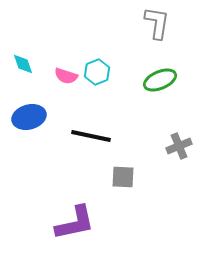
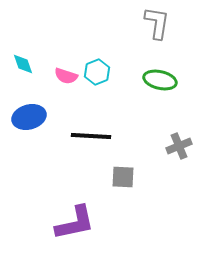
green ellipse: rotated 36 degrees clockwise
black line: rotated 9 degrees counterclockwise
